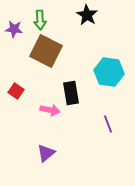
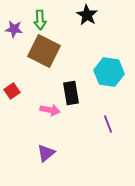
brown square: moved 2 px left
red square: moved 4 px left; rotated 21 degrees clockwise
